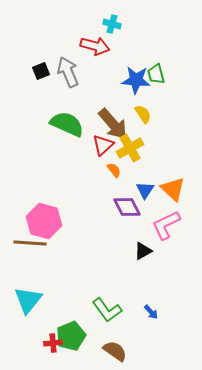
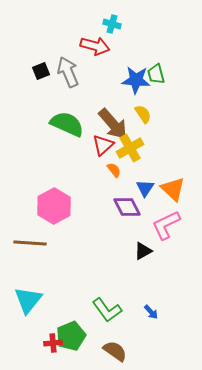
blue triangle: moved 2 px up
pink hexagon: moved 10 px right, 15 px up; rotated 16 degrees clockwise
